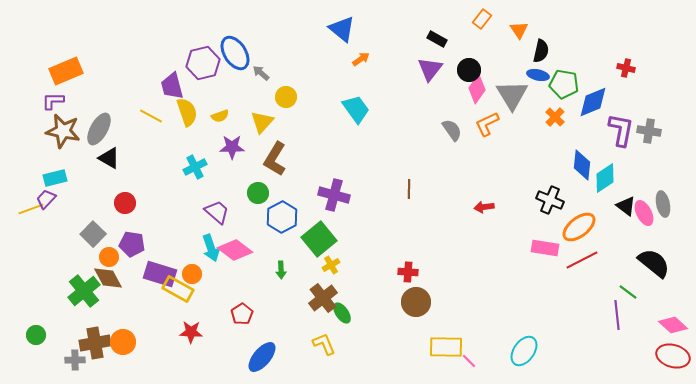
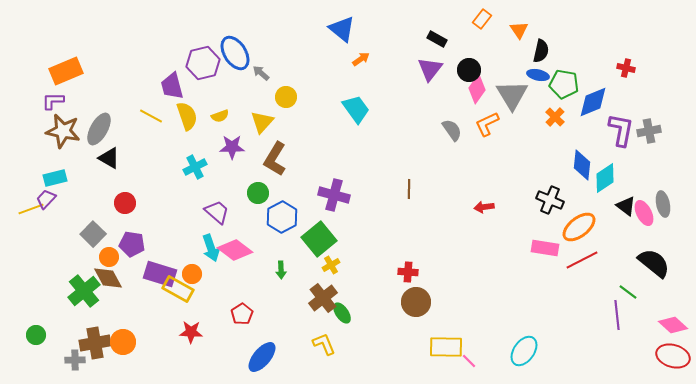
yellow semicircle at (187, 112): moved 4 px down
gray cross at (649, 131): rotated 20 degrees counterclockwise
